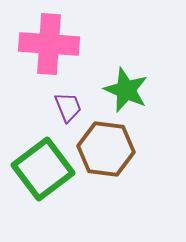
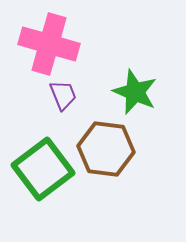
pink cross: rotated 12 degrees clockwise
green star: moved 9 px right, 2 px down
purple trapezoid: moved 5 px left, 12 px up
